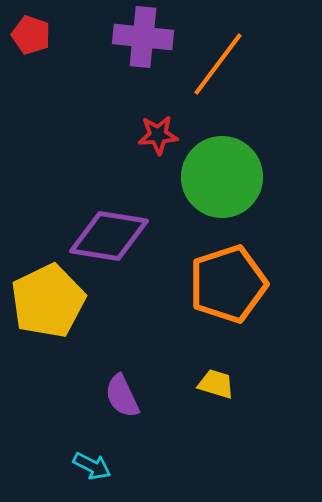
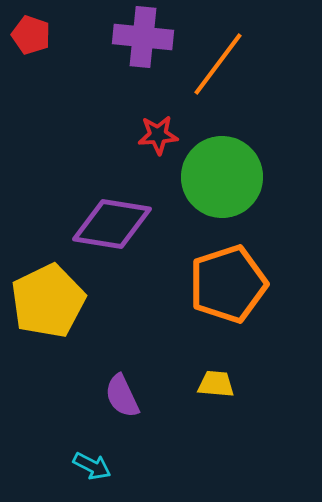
purple diamond: moved 3 px right, 12 px up
yellow trapezoid: rotated 12 degrees counterclockwise
